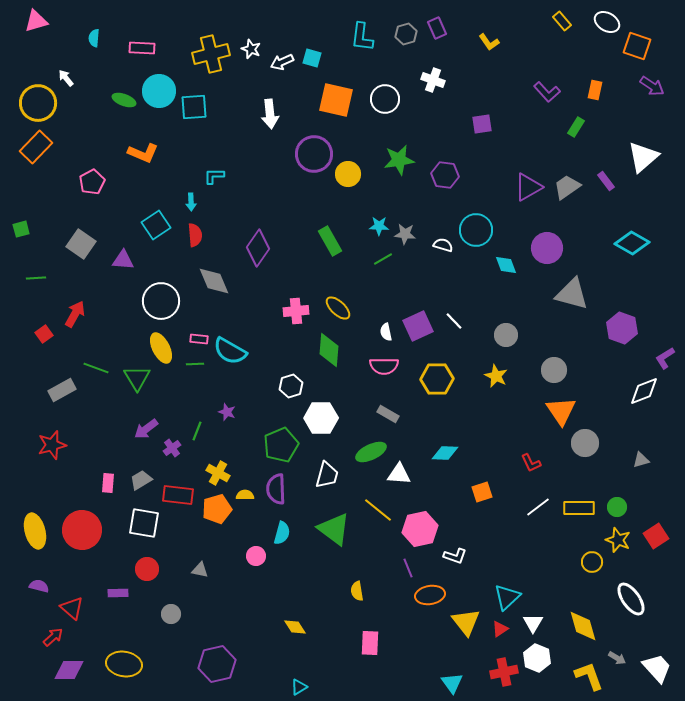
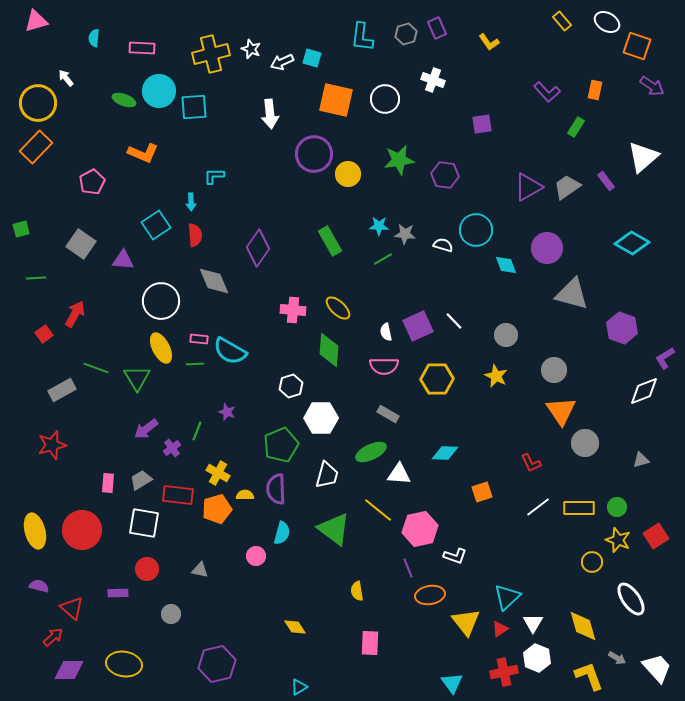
pink cross at (296, 311): moved 3 px left, 1 px up; rotated 10 degrees clockwise
